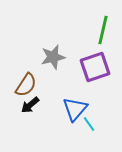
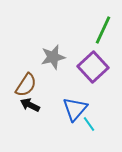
green line: rotated 12 degrees clockwise
purple square: moved 2 px left; rotated 24 degrees counterclockwise
black arrow: rotated 66 degrees clockwise
